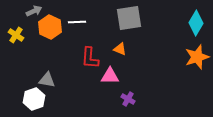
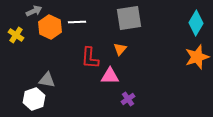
orange triangle: rotated 48 degrees clockwise
purple cross: rotated 24 degrees clockwise
